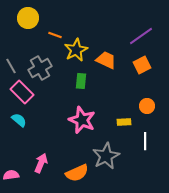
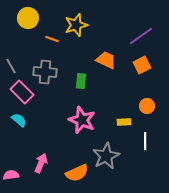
orange line: moved 3 px left, 4 px down
yellow star: moved 25 px up; rotated 10 degrees clockwise
gray cross: moved 5 px right, 4 px down; rotated 35 degrees clockwise
